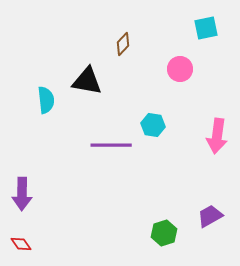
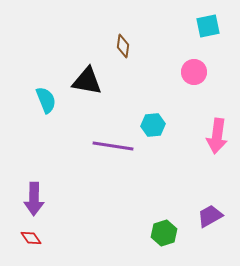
cyan square: moved 2 px right, 2 px up
brown diamond: moved 2 px down; rotated 35 degrees counterclockwise
pink circle: moved 14 px right, 3 px down
cyan semicircle: rotated 16 degrees counterclockwise
cyan hexagon: rotated 15 degrees counterclockwise
purple line: moved 2 px right, 1 px down; rotated 9 degrees clockwise
purple arrow: moved 12 px right, 5 px down
red diamond: moved 10 px right, 6 px up
